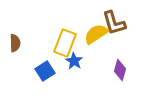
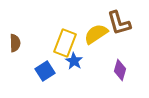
brown L-shape: moved 5 px right
